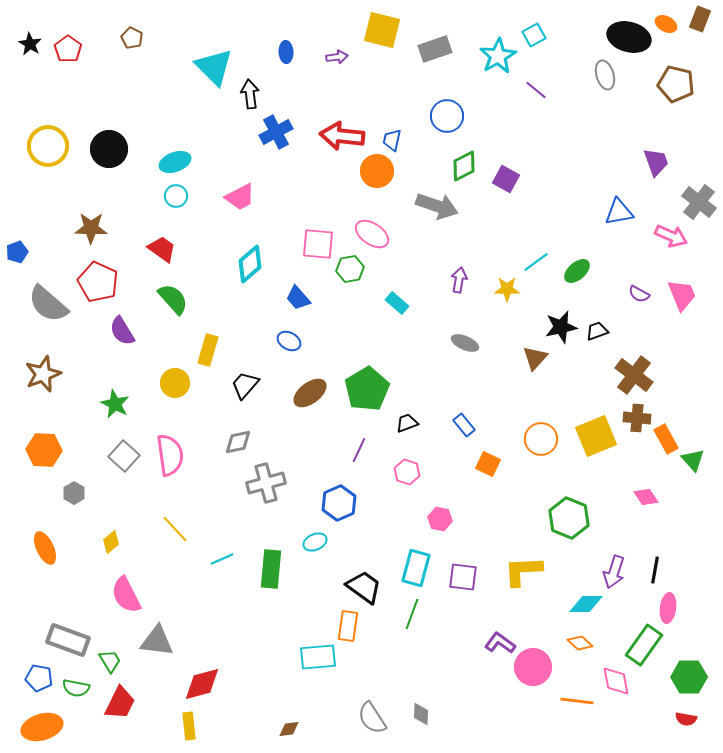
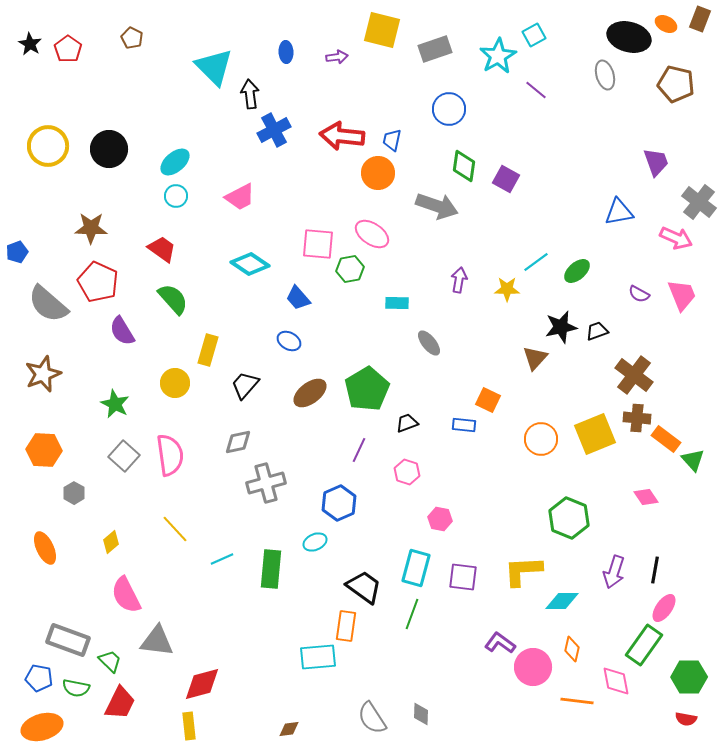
blue circle at (447, 116): moved 2 px right, 7 px up
blue cross at (276, 132): moved 2 px left, 2 px up
cyan ellipse at (175, 162): rotated 20 degrees counterclockwise
green diamond at (464, 166): rotated 56 degrees counterclockwise
orange circle at (377, 171): moved 1 px right, 2 px down
pink arrow at (671, 236): moved 5 px right, 2 px down
cyan diamond at (250, 264): rotated 75 degrees clockwise
cyan rectangle at (397, 303): rotated 40 degrees counterclockwise
gray ellipse at (465, 343): moved 36 px left; rotated 28 degrees clockwise
blue rectangle at (464, 425): rotated 45 degrees counterclockwise
yellow square at (596, 436): moved 1 px left, 2 px up
orange rectangle at (666, 439): rotated 24 degrees counterclockwise
orange square at (488, 464): moved 64 px up
cyan diamond at (586, 604): moved 24 px left, 3 px up
pink ellipse at (668, 608): moved 4 px left; rotated 28 degrees clockwise
orange rectangle at (348, 626): moved 2 px left
orange diamond at (580, 643): moved 8 px left, 6 px down; rotated 60 degrees clockwise
green trapezoid at (110, 661): rotated 15 degrees counterclockwise
